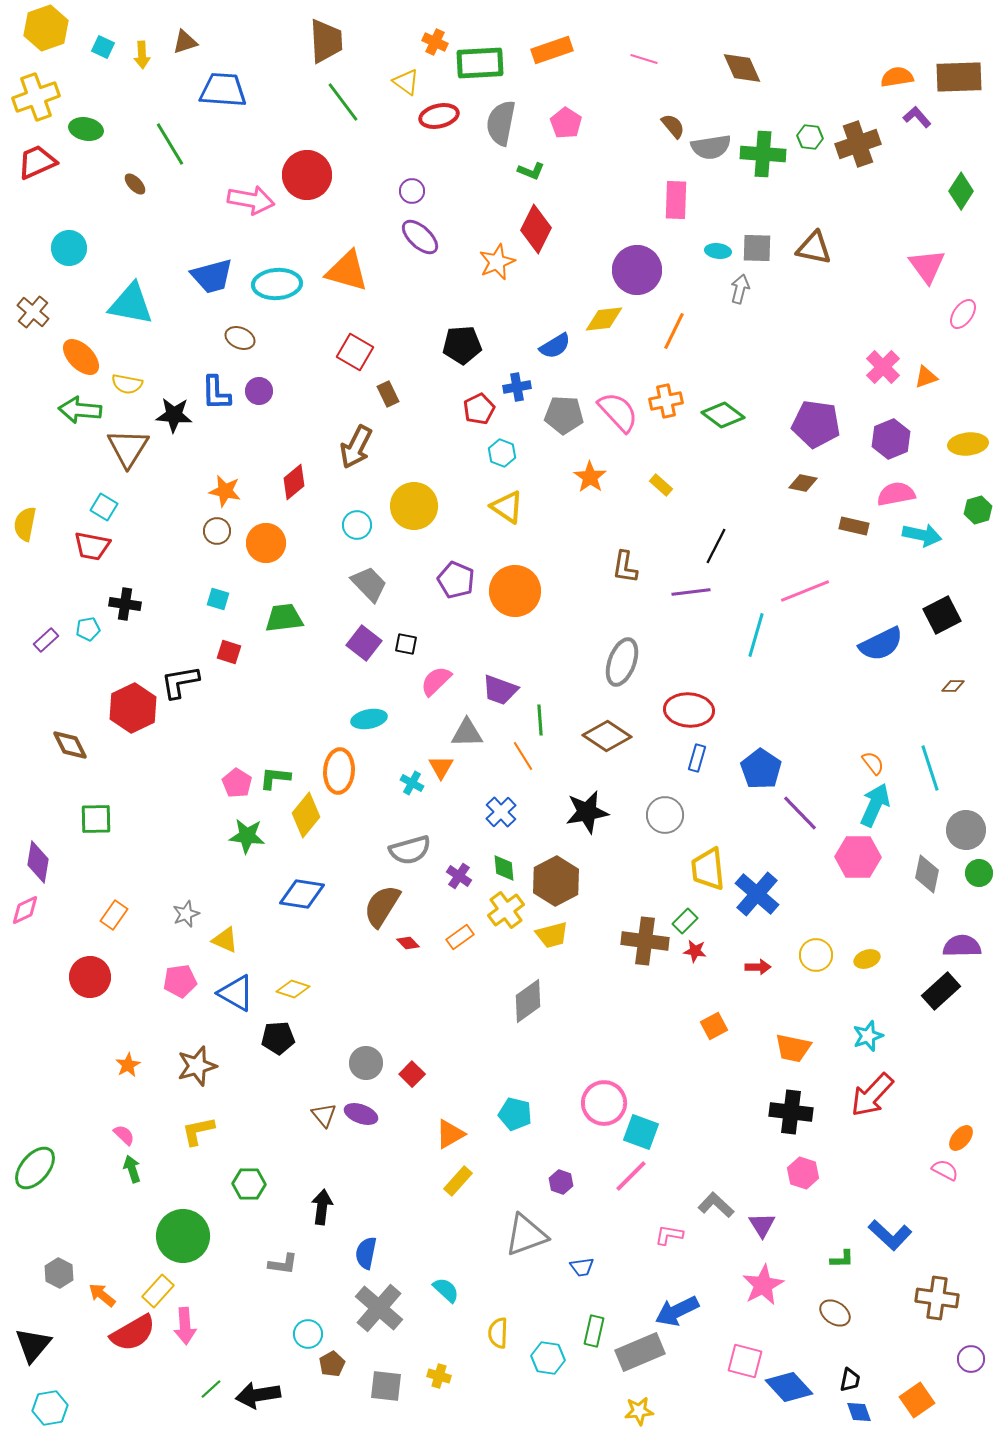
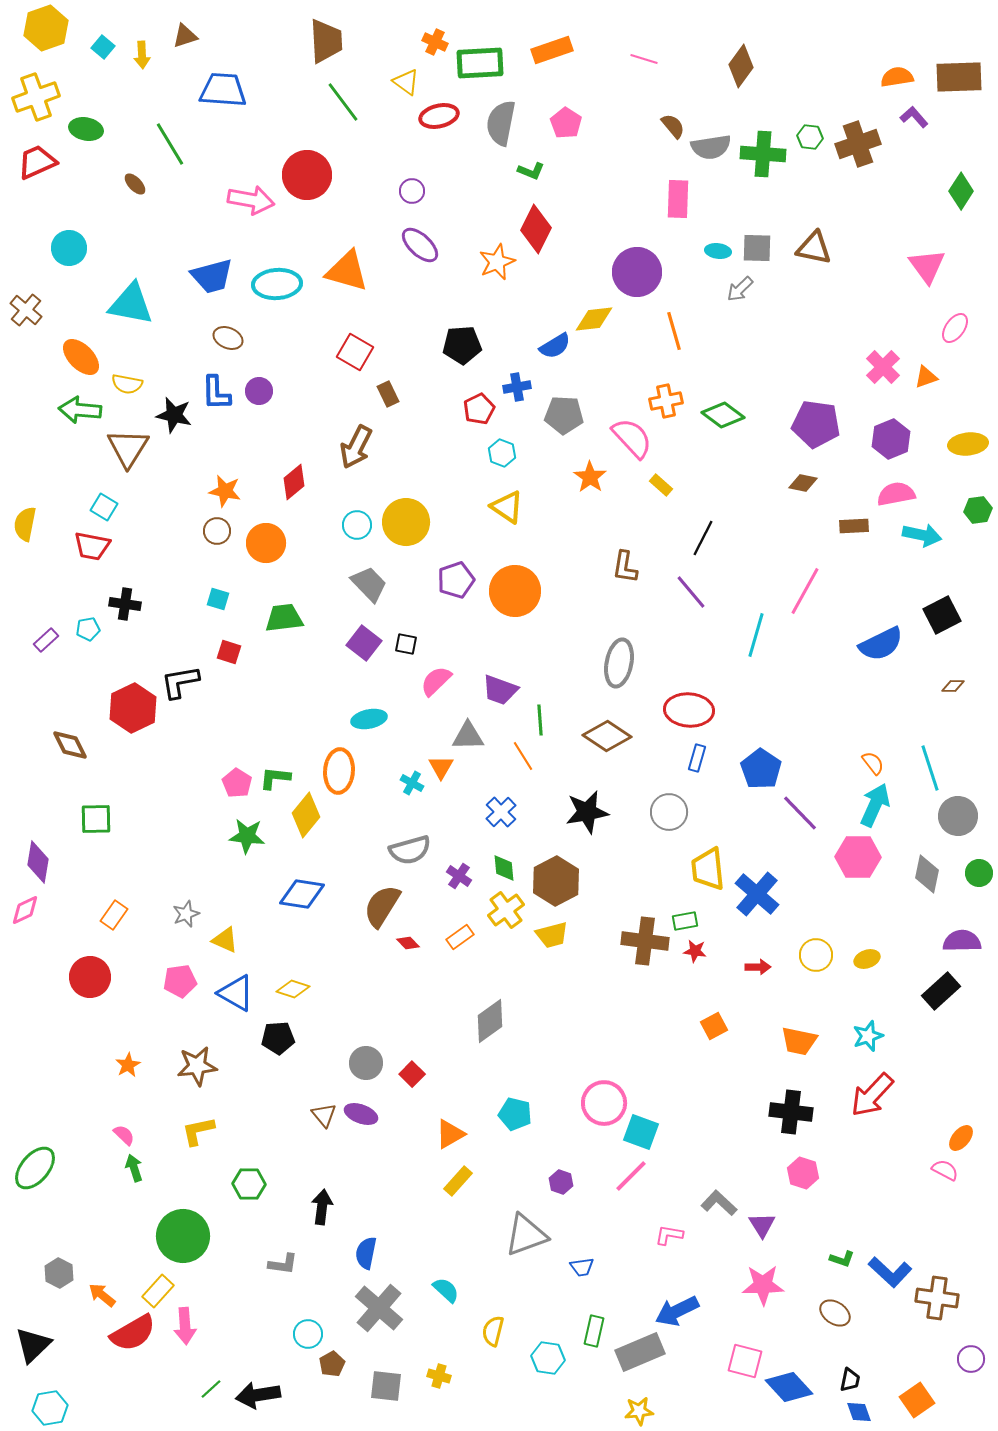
brown triangle at (185, 42): moved 6 px up
cyan square at (103, 47): rotated 15 degrees clockwise
brown diamond at (742, 68): moved 1 px left, 2 px up; rotated 60 degrees clockwise
purple L-shape at (917, 117): moved 3 px left
pink rectangle at (676, 200): moved 2 px right, 1 px up
purple ellipse at (420, 237): moved 8 px down
purple circle at (637, 270): moved 2 px down
gray arrow at (740, 289): rotated 148 degrees counterclockwise
brown cross at (33, 312): moved 7 px left, 2 px up
pink ellipse at (963, 314): moved 8 px left, 14 px down
yellow diamond at (604, 319): moved 10 px left
orange line at (674, 331): rotated 42 degrees counterclockwise
brown ellipse at (240, 338): moved 12 px left
pink semicircle at (618, 412): moved 14 px right, 26 px down
black star at (174, 415): rotated 9 degrees clockwise
yellow circle at (414, 506): moved 8 px left, 16 px down
green hexagon at (978, 510): rotated 8 degrees clockwise
brown rectangle at (854, 526): rotated 16 degrees counterclockwise
black line at (716, 546): moved 13 px left, 8 px up
purple pentagon at (456, 580): rotated 30 degrees clockwise
pink line at (805, 591): rotated 39 degrees counterclockwise
purple line at (691, 592): rotated 57 degrees clockwise
gray ellipse at (622, 662): moved 3 px left, 1 px down; rotated 9 degrees counterclockwise
gray triangle at (467, 733): moved 1 px right, 3 px down
gray circle at (665, 815): moved 4 px right, 3 px up
gray circle at (966, 830): moved 8 px left, 14 px up
green rectangle at (685, 921): rotated 35 degrees clockwise
purple semicircle at (962, 946): moved 5 px up
gray diamond at (528, 1001): moved 38 px left, 20 px down
orange trapezoid at (793, 1048): moved 6 px right, 7 px up
brown star at (197, 1066): rotated 9 degrees clockwise
green arrow at (132, 1169): moved 2 px right, 1 px up
gray L-shape at (716, 1205): moved 3 px right, 2 px up
blue L-shape at (890, 1235): moved 37 px down
green L-shape at (842, 1259): rotated 20 degrees clockwise
pink star at (763, 1285): rotated 27 degrees clockwise
yellow semicircle at (498, 1333): moved 5 px left, 2 px up; rotated 12 degrees clockwise
black triangle at (33, 1345): rotated 6 degrees clockwise
